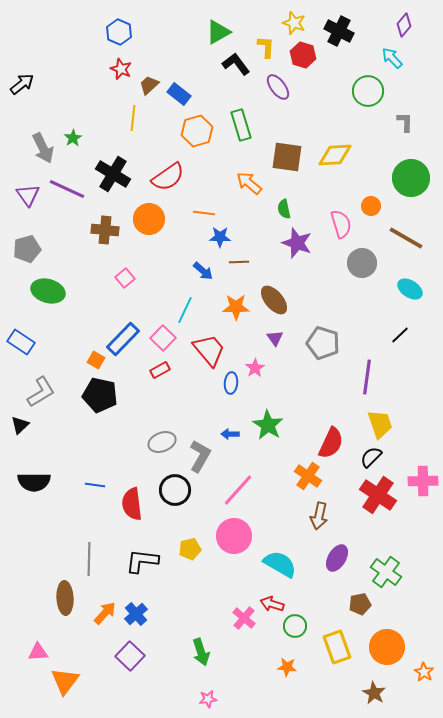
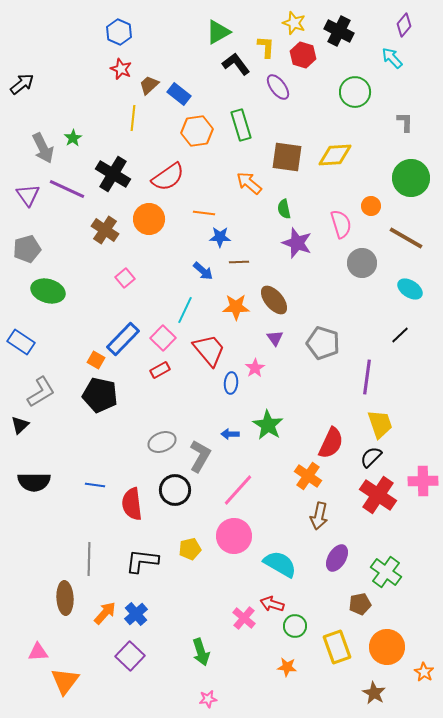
green circle at (368, 91): moved 13 px left, 1 px down
orange hexagon at (197, 131): rotated 8 degrees clockwise
brown cross at (105, 230): rotated 28 degrees clockwise
